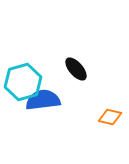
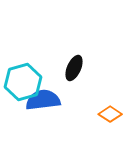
black ellipse: moved 2 px left, 1 px up; rotated 65 degrees clockwise
orange diamond: moved 3 px up; rotated 20 degrees clockwise
